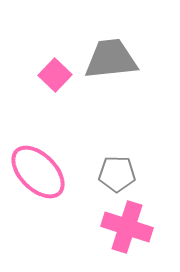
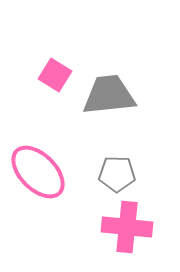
gray trapezoid: moved 2 px left, 36 px down
pink square: rotated 12 degrees counterclockwise
pink cross: rotated 12 degrees counterclockwise
